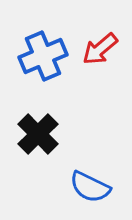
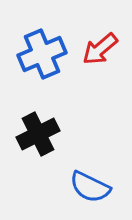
blue cross: moved 1 px left, 2 px up
black cross: rotated 18 degrees clockwise
